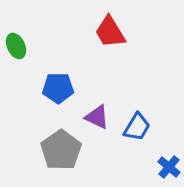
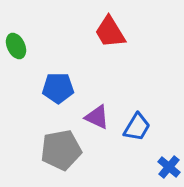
gray pentagon: rotated 24 degrees clockwise
